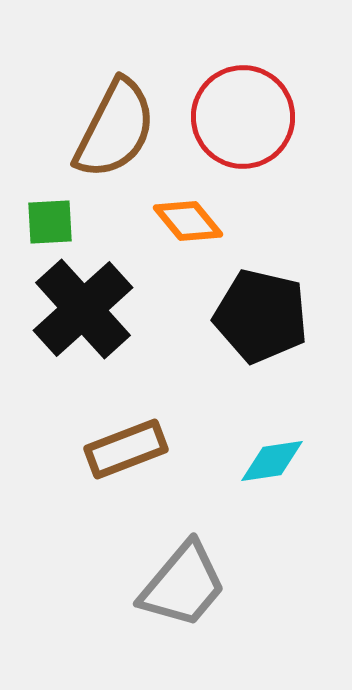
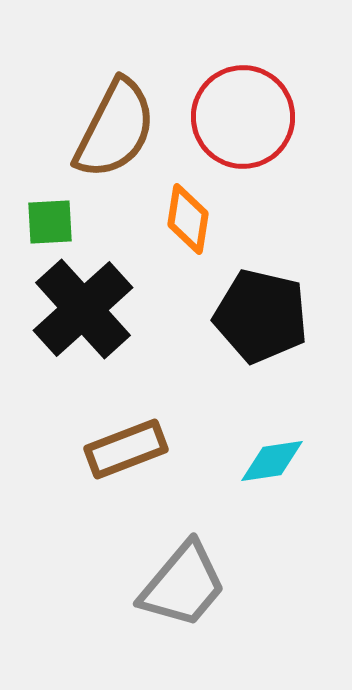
orange diamond: moved 2 px up; rotated 48 degrees clockwise
